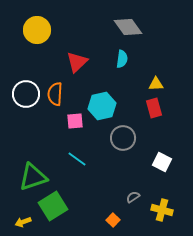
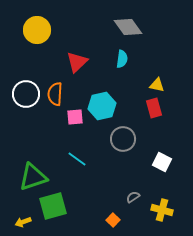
yellow triangle: moved 1 px right, 1 px down; rotated 14 degrees clockwise
pink square: moved 4 px up
gray circle: moved 1 px down
green square: rotated 16 degrees clockwise
